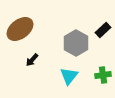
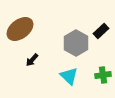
black rectangle: moved 2 px left, 1 px down
cyan triangle: rotated 24 degrees counterclockwise
